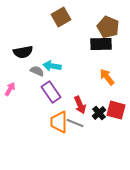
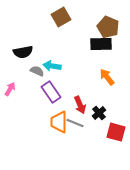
red square: moved 22 px down
